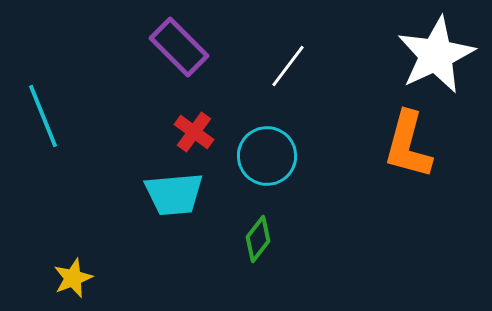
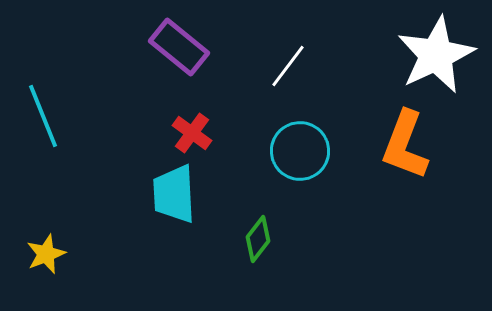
purple rectangle: rotated 6 degrees counterclockwise
red cross: moved 2 px left, 1 px down
orange L-shape: moved 3 px left; rotated 6 degrees clockwise
cyan circle: moved 33 px right, 5 px up
cyan trapezoid: rotated 92 degrees clockwise
yellow star: moved 27 px left, 24 px up
